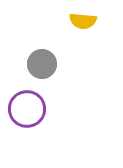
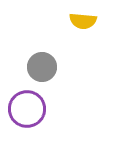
gray circle: moved 3 px down
